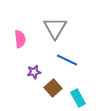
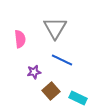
blue line: moved 5 px left
brown square: moved 2 px left, 3 px down
cyan rectangle: rotated 36 degrees counterclockwise
